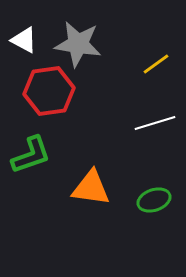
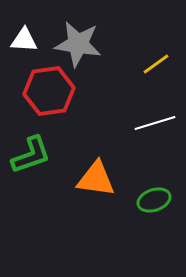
white triangle: rotated 24 degrees counterclockwise
orange triangle: moved 5 px right, 9 px up
